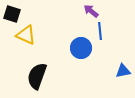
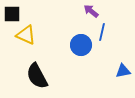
black square: rotated 18 degrees counterclockwise
blue line: moved 2 px right, 1 px down; rotated 18 degrees clockwise
blue circle: moved 3 px up
black semicircle: rotated 48 degrees counterclockwise
